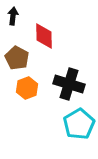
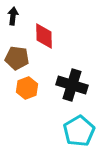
brown pentagon: rotated 20 degrees counterclockwise
black cross: moved 3 px right, 1 px down
cyan pentagon: moved 7 px down
